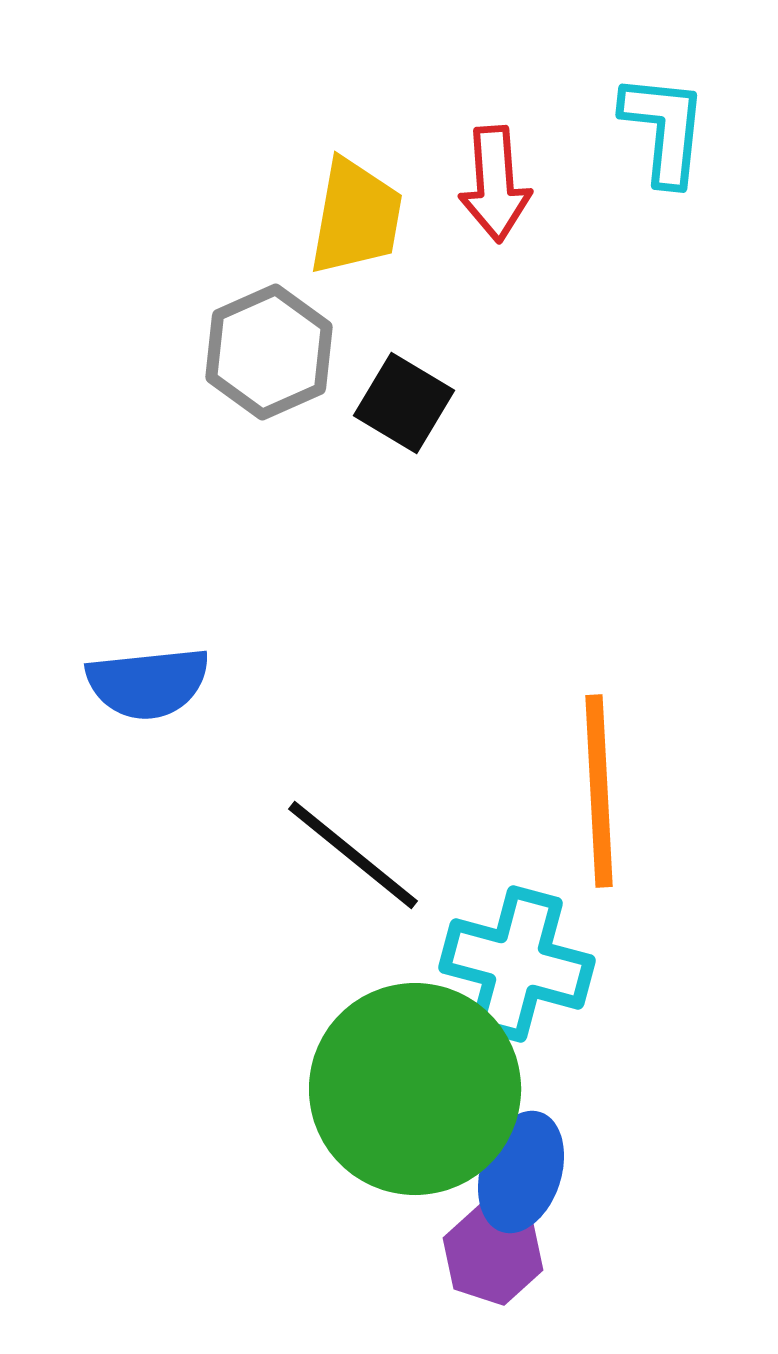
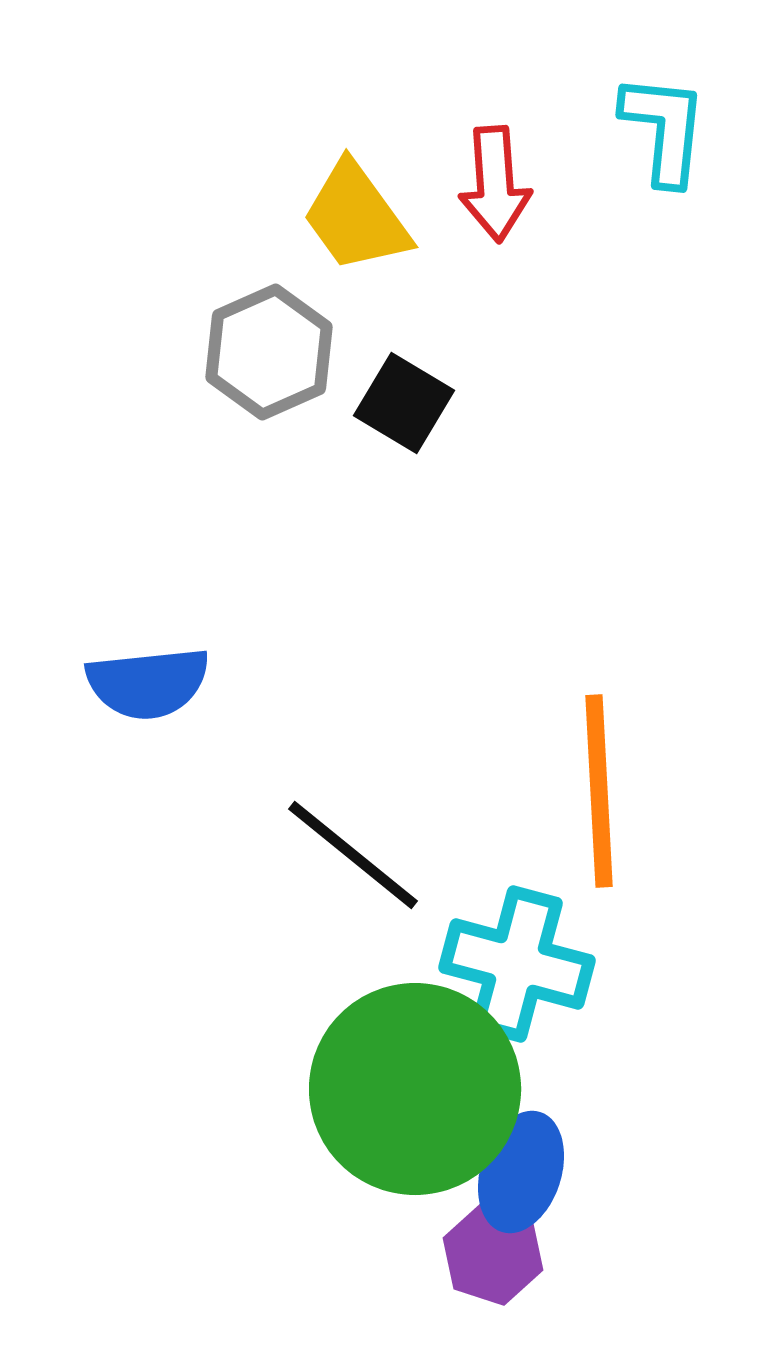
yellow trapezoid: rotated 134 degrees clockwise
